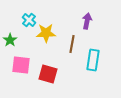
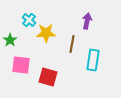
red square: moved 3 px down
